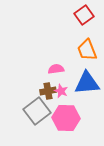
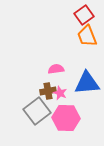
orange trapezoid: moved 14 px up
pink star: moved 1 px left, 2 px down
